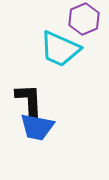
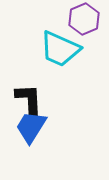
blue trapezoid: moved 6 px left; rotated 111 degrees clockwise
